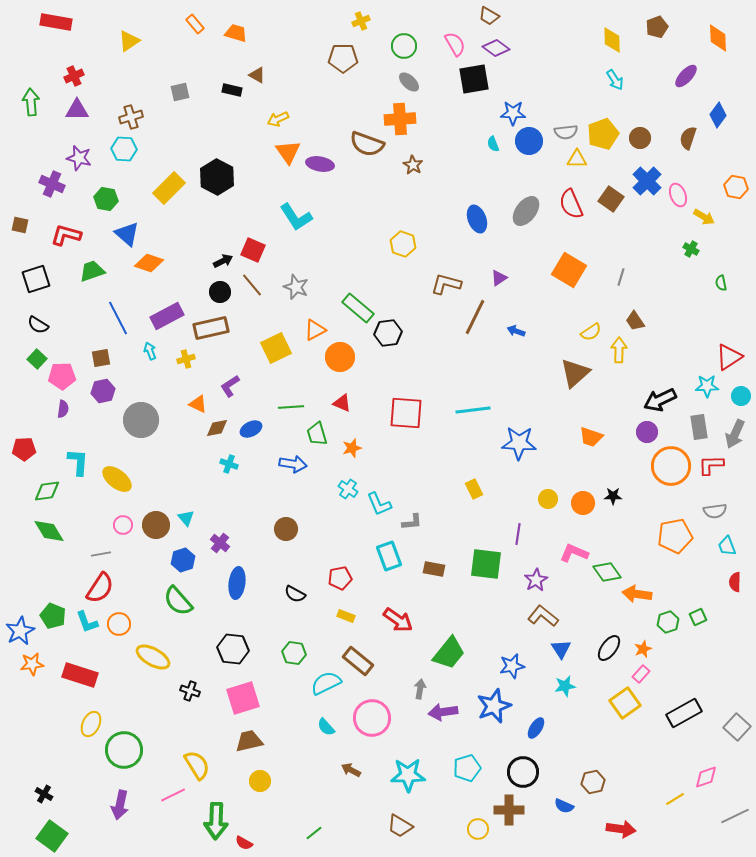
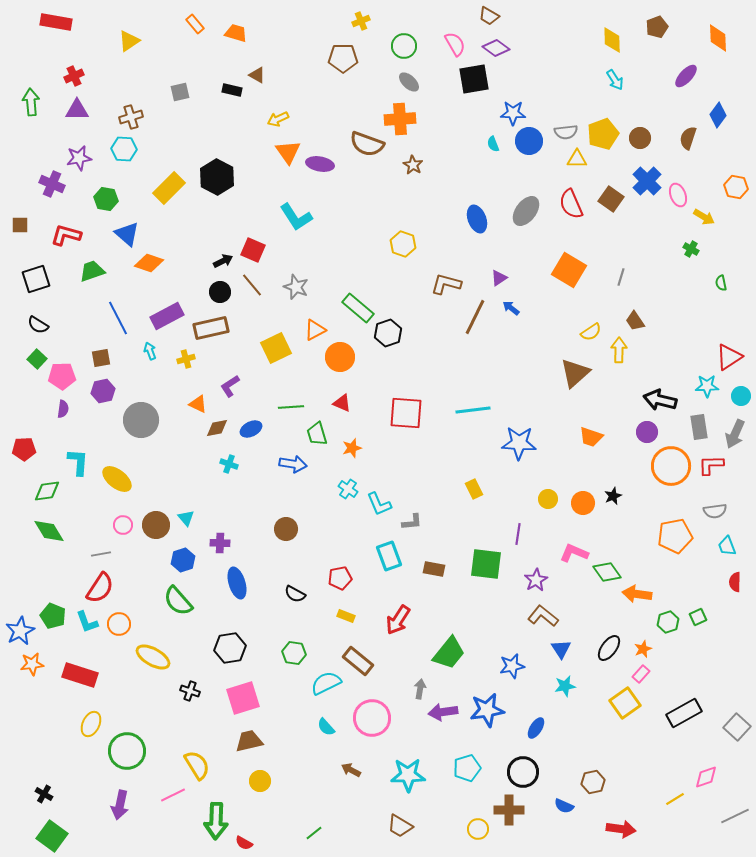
purple star at (79, 158): rotated 25 degrees counterclockwise
brown square at (20, 225): rotated 12 degrees counterclockwise
blue arrow at (516, 331): moved 5 px left, 23 px up; rotated 18 degrees clockwise
black hexagon at (388, 333): rotated 12 degrees counterclockwise
black arrow at (660, 400): rotated 40 degrees clockwise
black star at (613, 496): rotated 24 degrees counterclockwise
purple cross at (220, 543): rotated 36 degrees counterclockwise
blue ellipse at (237, 583): rotated 24 degrees counterclockwise
red arrow at (398, 620): rotated 88 degrees clockwise
black hexagon at (233, 649): moved 3 px left, 1 px up; rotated 16 degrees counterclockwise
blue star at (494, 706): moved 7 px left, 4 px down; rotated 12 degrees clockwise
green circle at (124, 750): moved 3 px right, 1 px down
